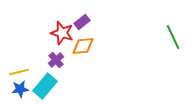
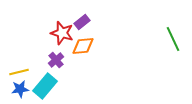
green line: moved 2 px down
